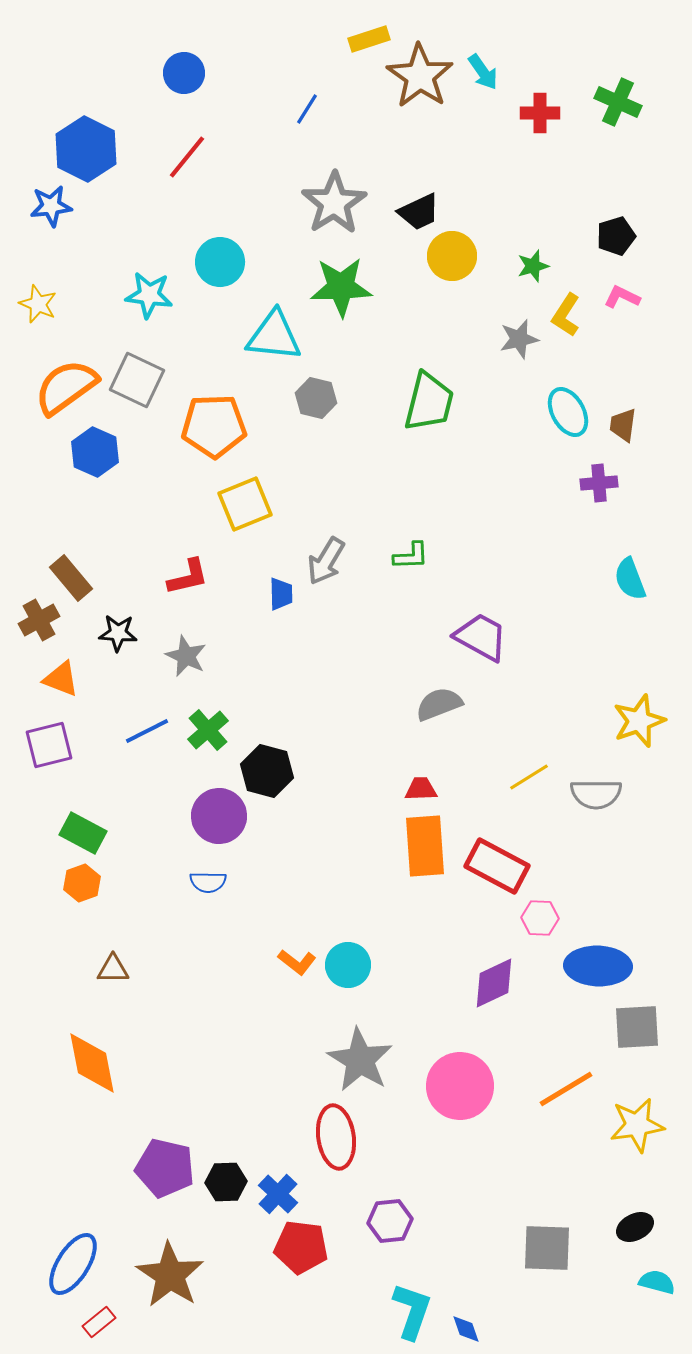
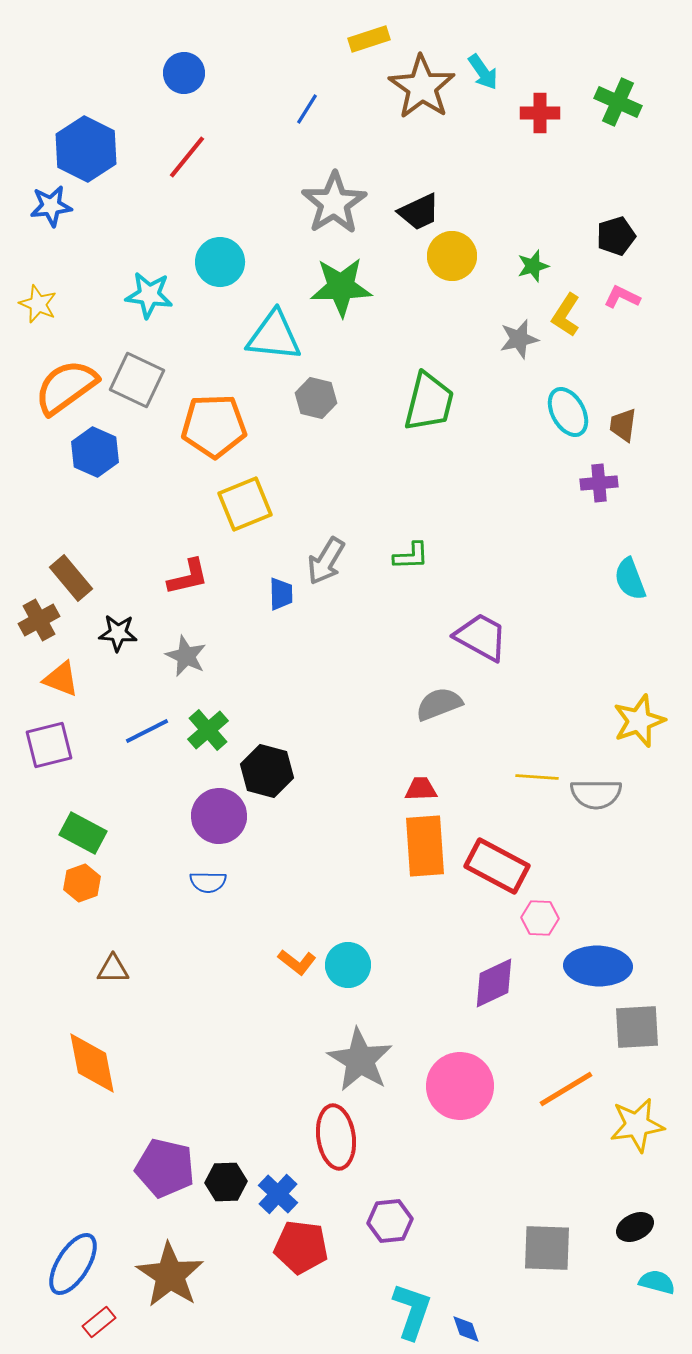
brown star at (420, 76): moved 2 px right, 11 px down
yellow line at (529, 777): moved 8 px right; rotated 36 degrees clockwise
